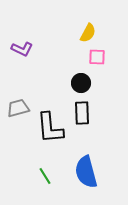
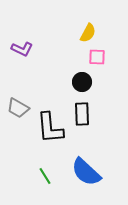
black circle: moved 1 px right, 1 px up
gray trapezoid: rotated 135 degrees counterclockwise
black rectangle: moved 1 px down
blue semicircle: rotated 32 degrees counterclockwise
